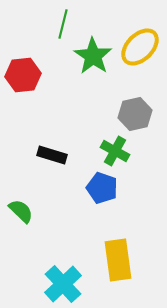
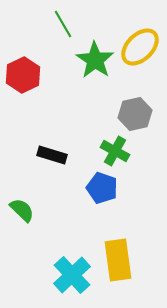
green line: rotated 44 degrees counterclockwise
green star: moved 2 px right, 4 px down
red hexagon: rotated 20 degrees counterclockwise
green semicircle: moved 1 px right, 1 px up
cyan cross: moved 9 px right, 9 px up
